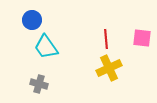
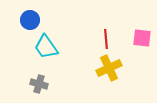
blue circle: moved 2 px left
